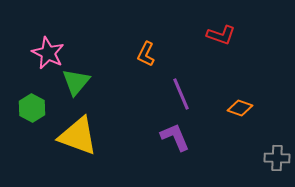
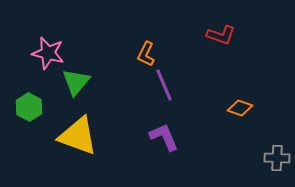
pink star: rotated 12 degrees counterclockwise
purple line: moved 17 px left, 9 px up
green hexagon: moved 3 px left, 1 px up
purple L-shape: moved 11 px left
